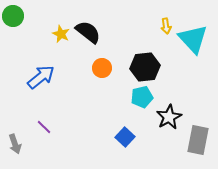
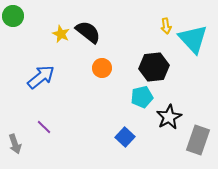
black hexagon: moved 9 px right
gray rectangle: rotated 8 degrees clockwise
